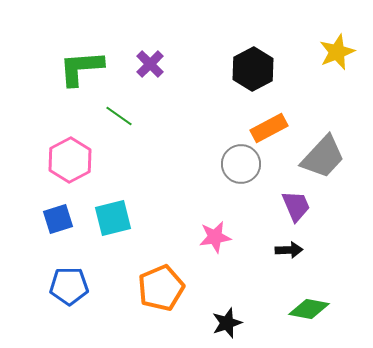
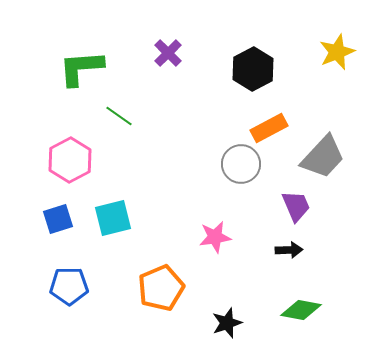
purple cross: moved 18 px right, 11 px up
green diamond: moved 8 px left, 1 px down
